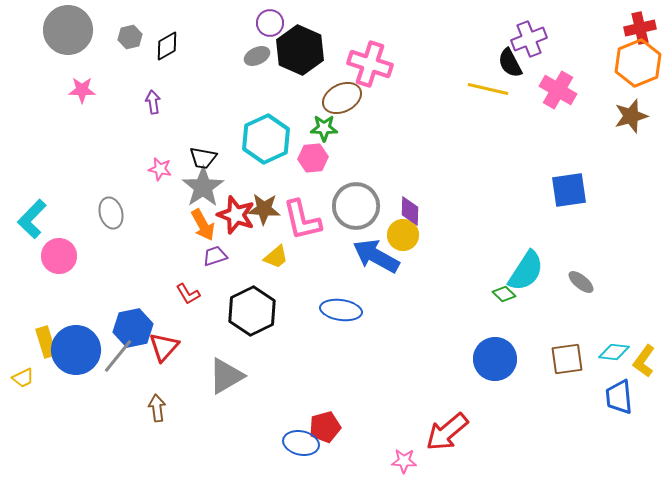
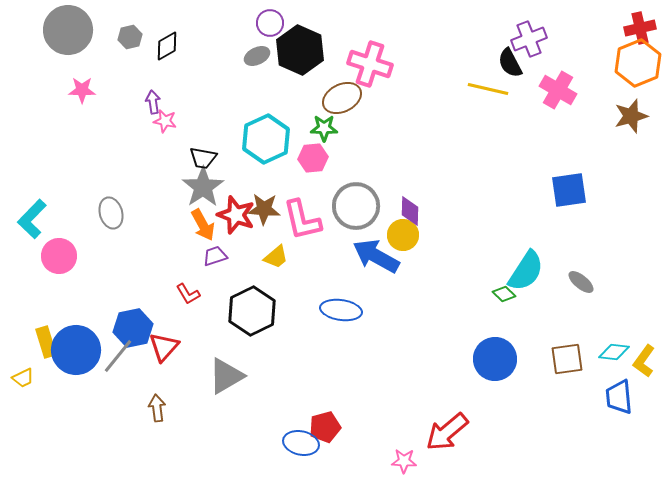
pink star at (160, 169): moved 5 px right, 48 px up
